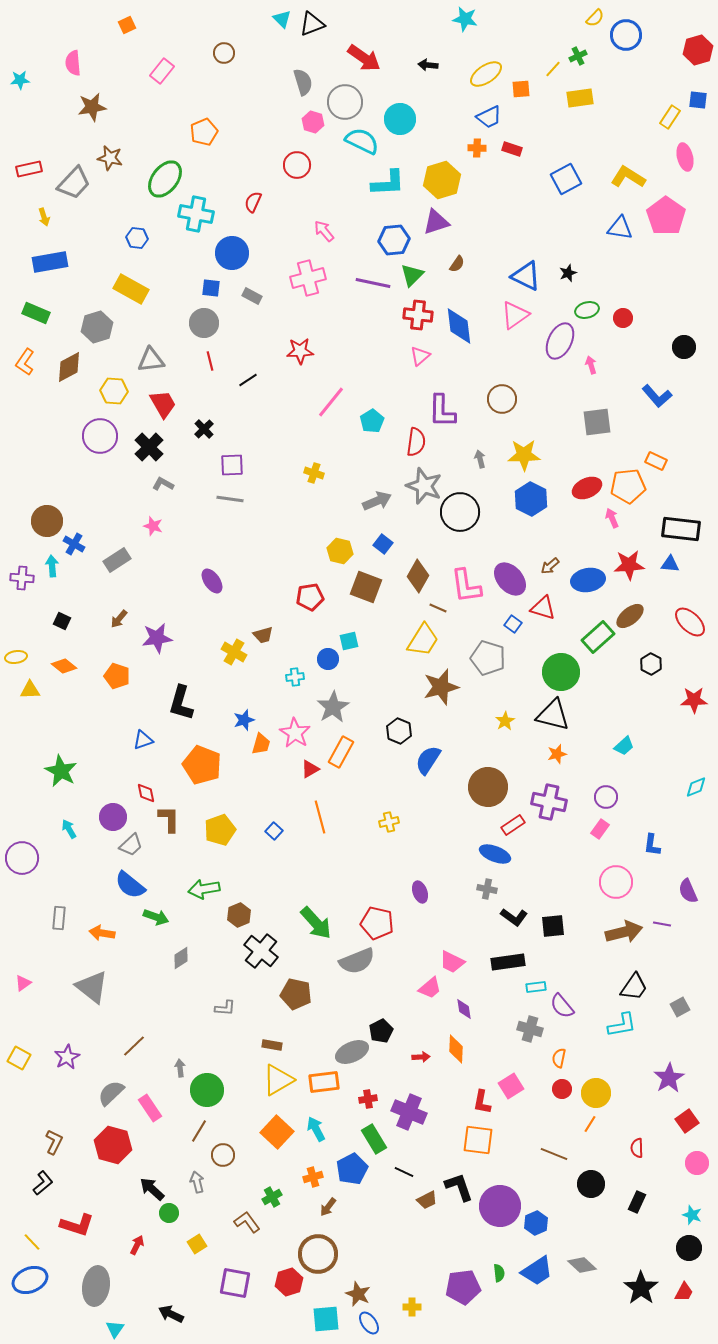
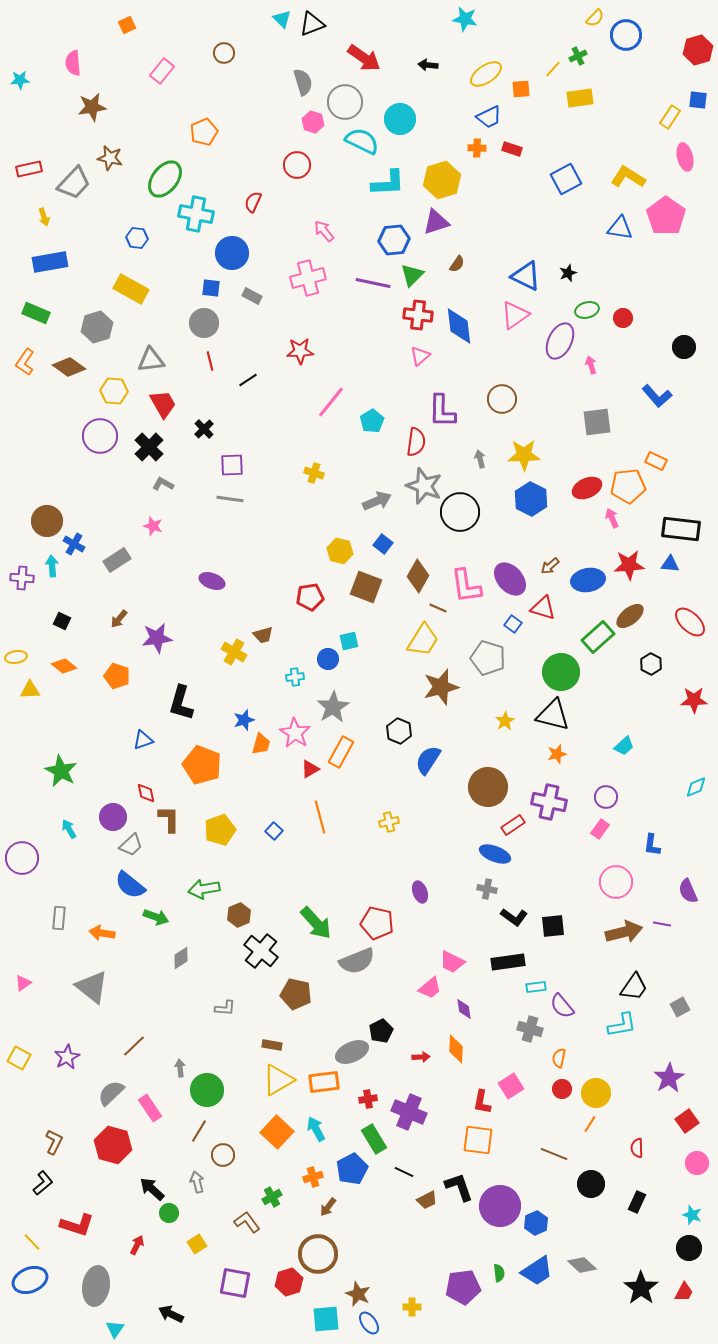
brown diamond at (69, 367): rotated 64 degrees clockwise
purple ellipse at (212, 581): rotated 35 degrees counterclockwise
